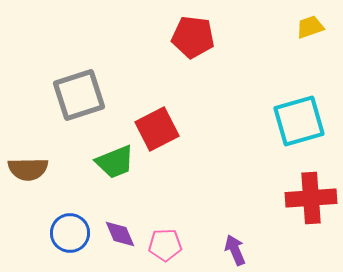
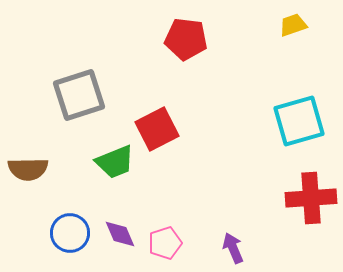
yellow trapezoid: moved 17 px left, 2 px up
red pentagon: moved 7 px left, 2 px down
pink pentagon: moved 2 px up; rotated 16 degrees counterclockwise
purple arrow: moved 2 px left, 2 px up
